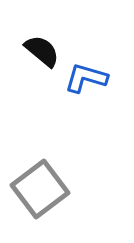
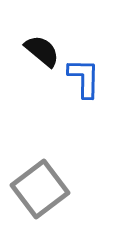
blue L-shape: moved 2 px left; rotated 75 degrees clockwise
